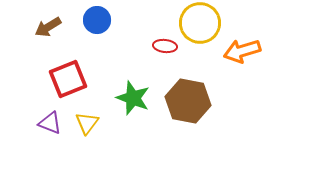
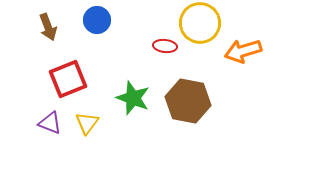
brown arrow: rotated 80 degrees counterclockwise
orange arrow: moved 1 px right
